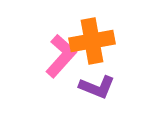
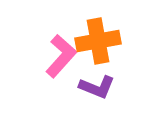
orange cross: moved 6 px right
